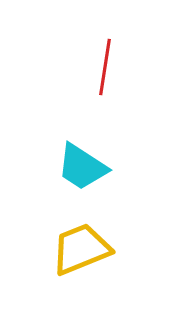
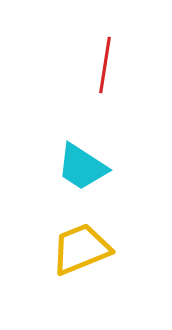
red line: moved 2 px up
